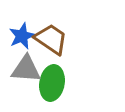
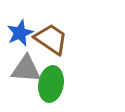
blue star: moved 2 px left, 3 px up
green ellipse: moved 1 px left, 1 px down
